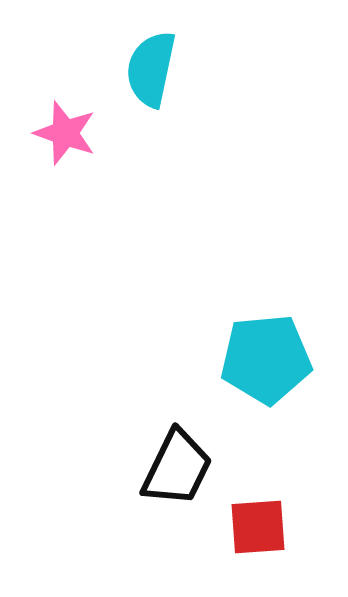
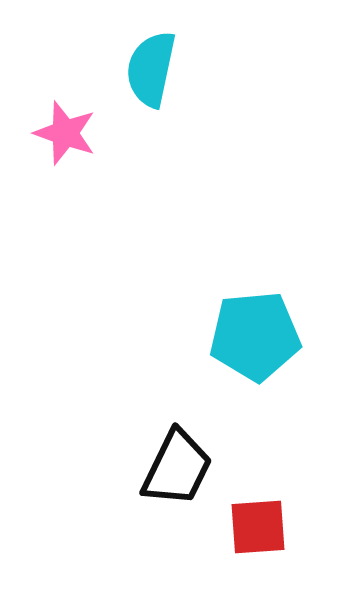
cyan pentagon: moved 11 px left, 23 px up
